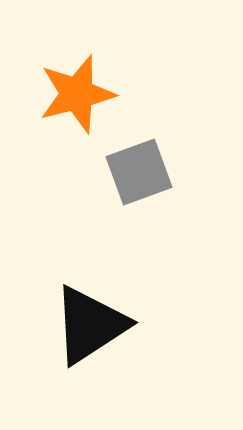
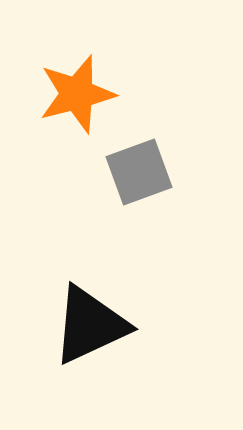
black triangle: rotated 8 degrees clockwise
